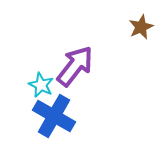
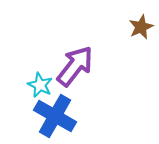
cyan star: moved 1 px left
blue cross: moved 1 px right
